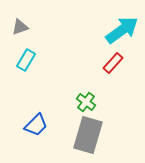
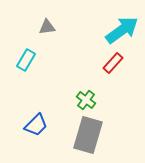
gray triangle: moved 27 px right; rotated 12 degrees clockwise
green cross: moved 2 px up
